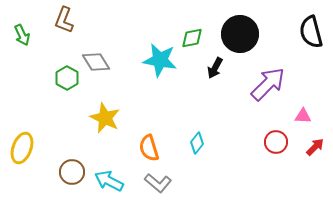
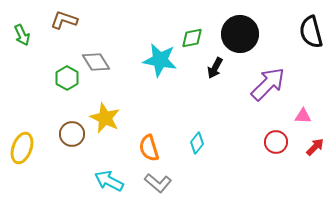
brown L-shape: rotated 88 degrees clockwise
brown circle: moved 38 px up
